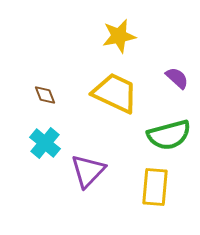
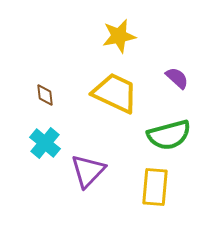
brown diamond: rotated 15 degrees clockwise
